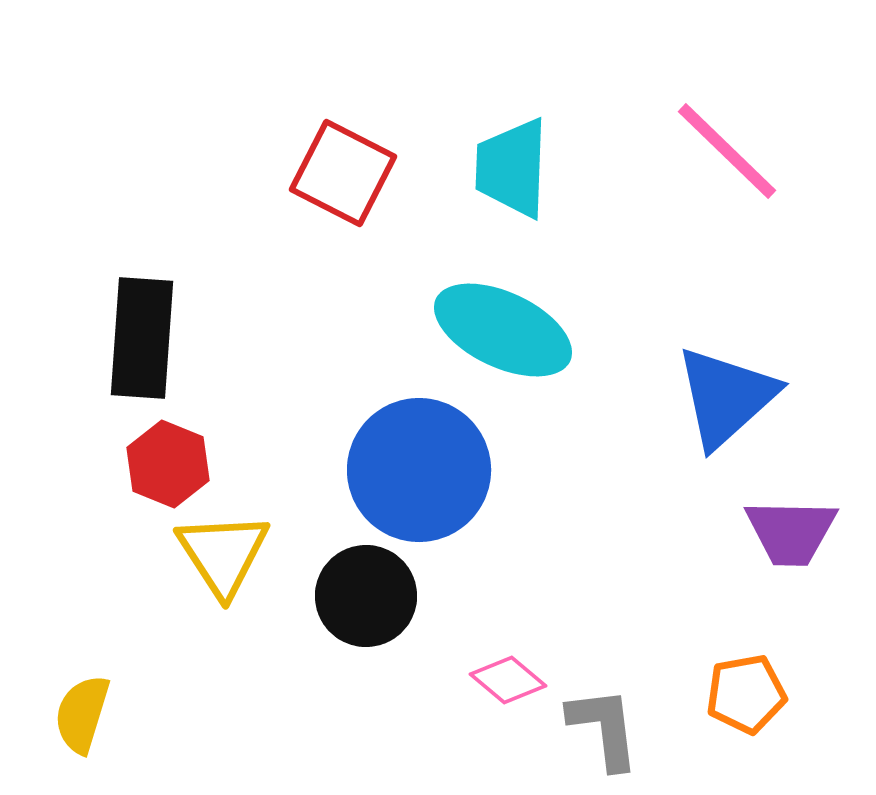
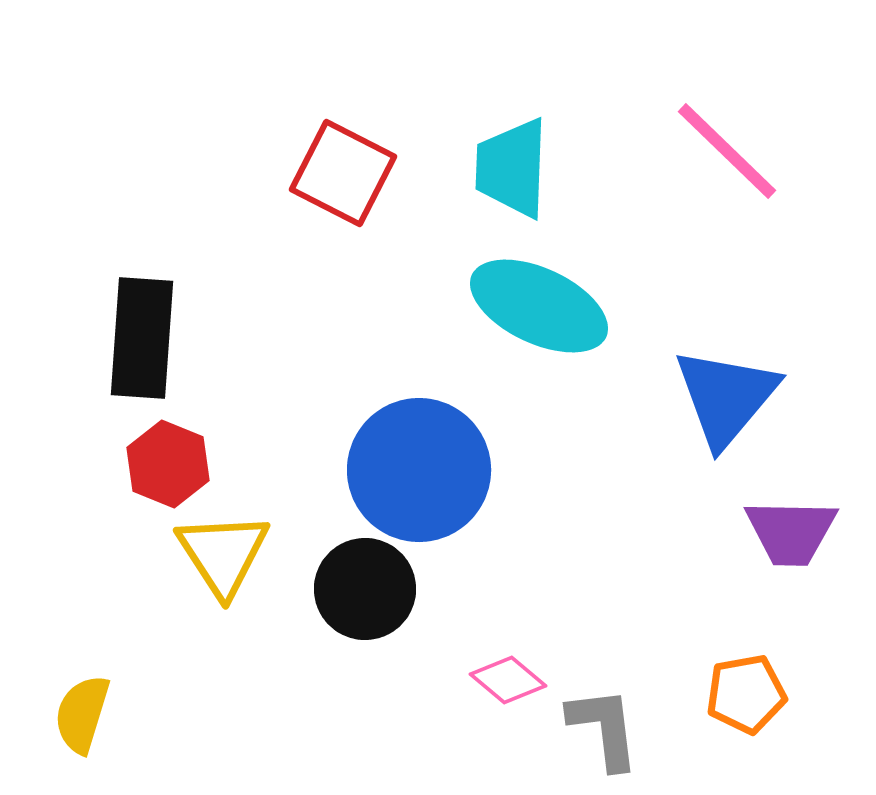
cyan ellipse: moved 36 px right, 24 px up
blue triangle: rotated 8 degrees counterclockwise
black circle: moved 1 px left, 7 px up
